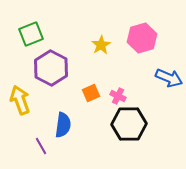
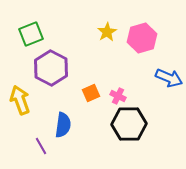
yellow star: moved 6 px right, 13 px up
